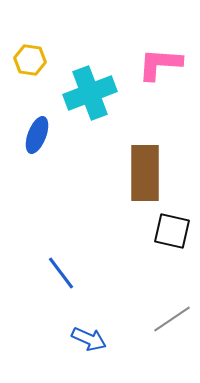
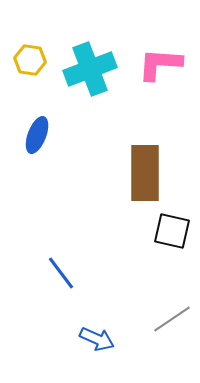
cyan cross: moved 24 px up
blue arrow: moved 8 px right
